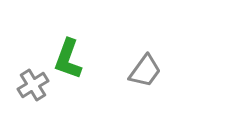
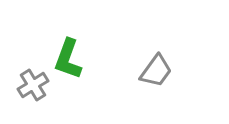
gray trapezoid: moved 11 px right
